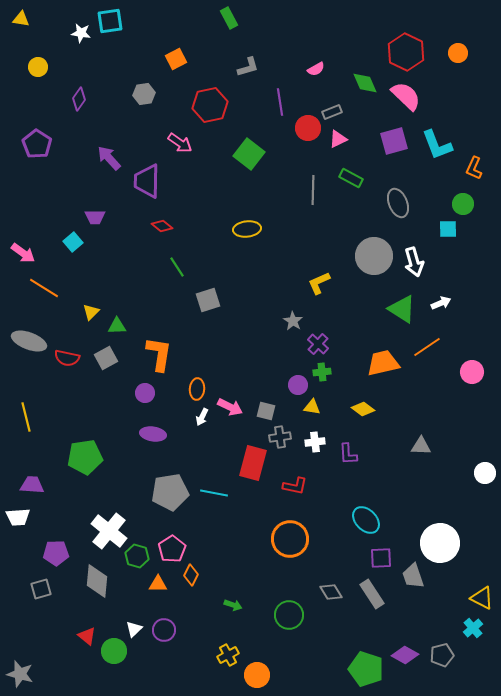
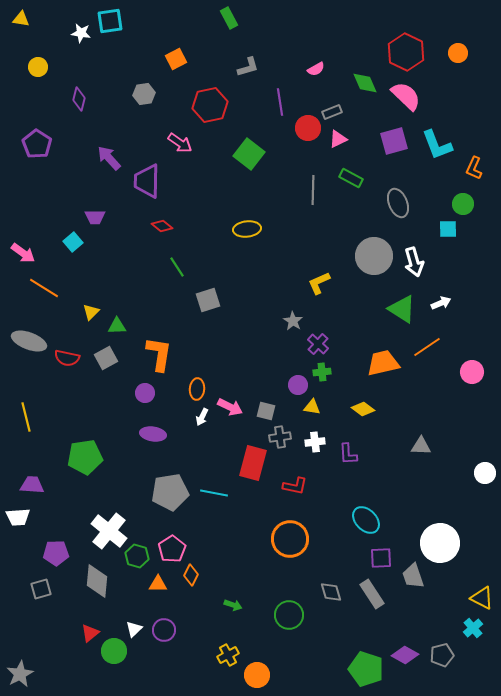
purple diamond at (79, 99): rotated 20 degrees counterclockwise
gray diamond at (331, 592): rotated 15 degrees clockwise
red triangle at (87, 636): moved 3 px right, 3 px up; rotated 42 degrees clockwise
gray star at (20, 674): rotated 28 degrees clockwise
